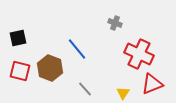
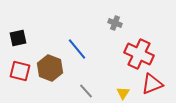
gray line: moved 1 px right, 2 px down
